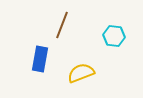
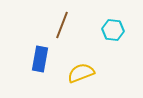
cyan hexagon: moved 1 px left, 6 px up
